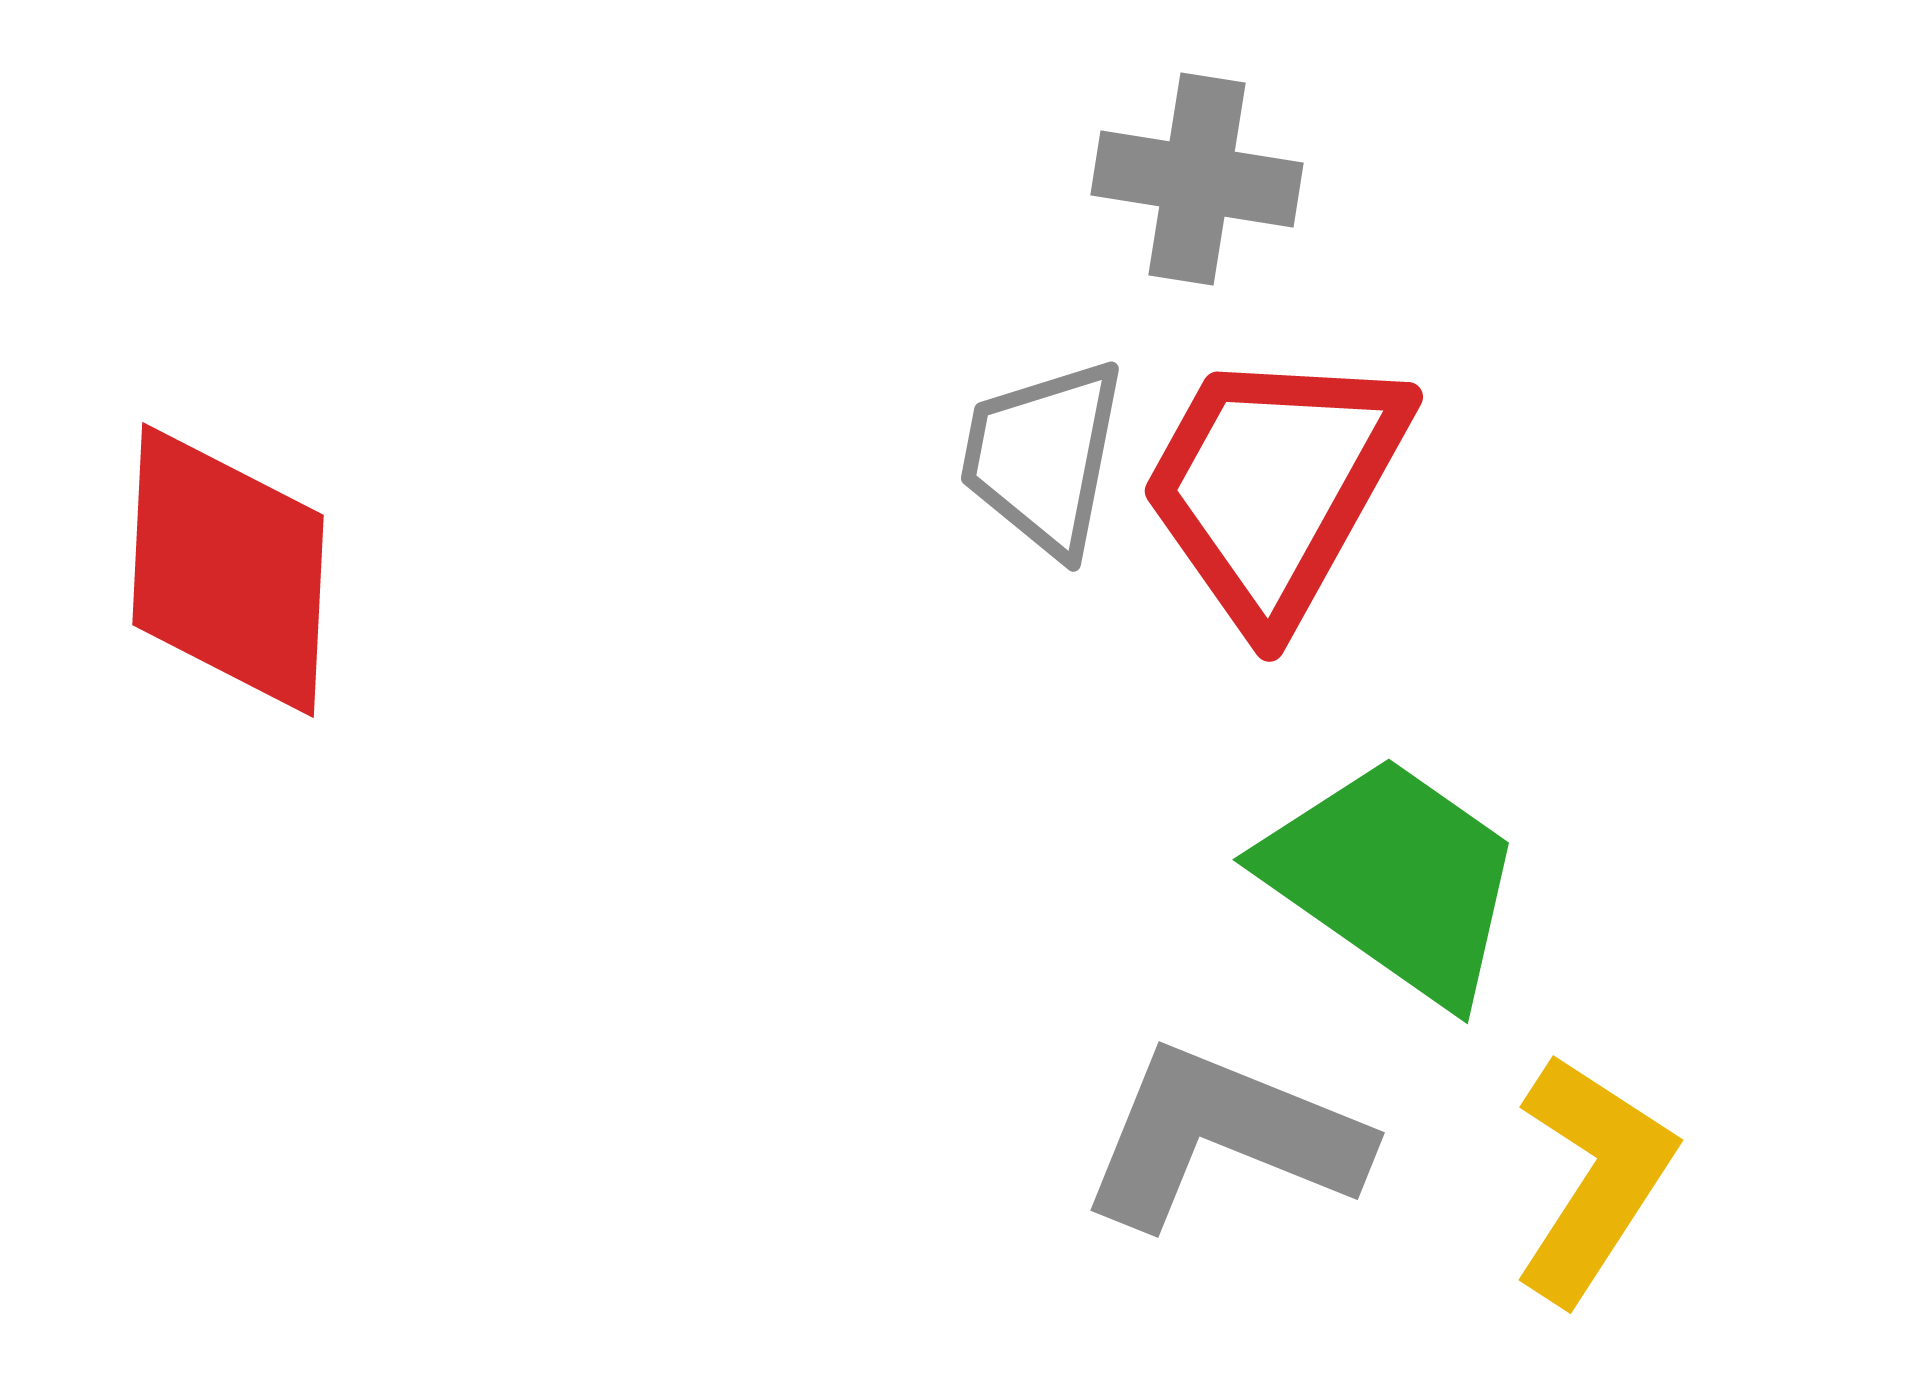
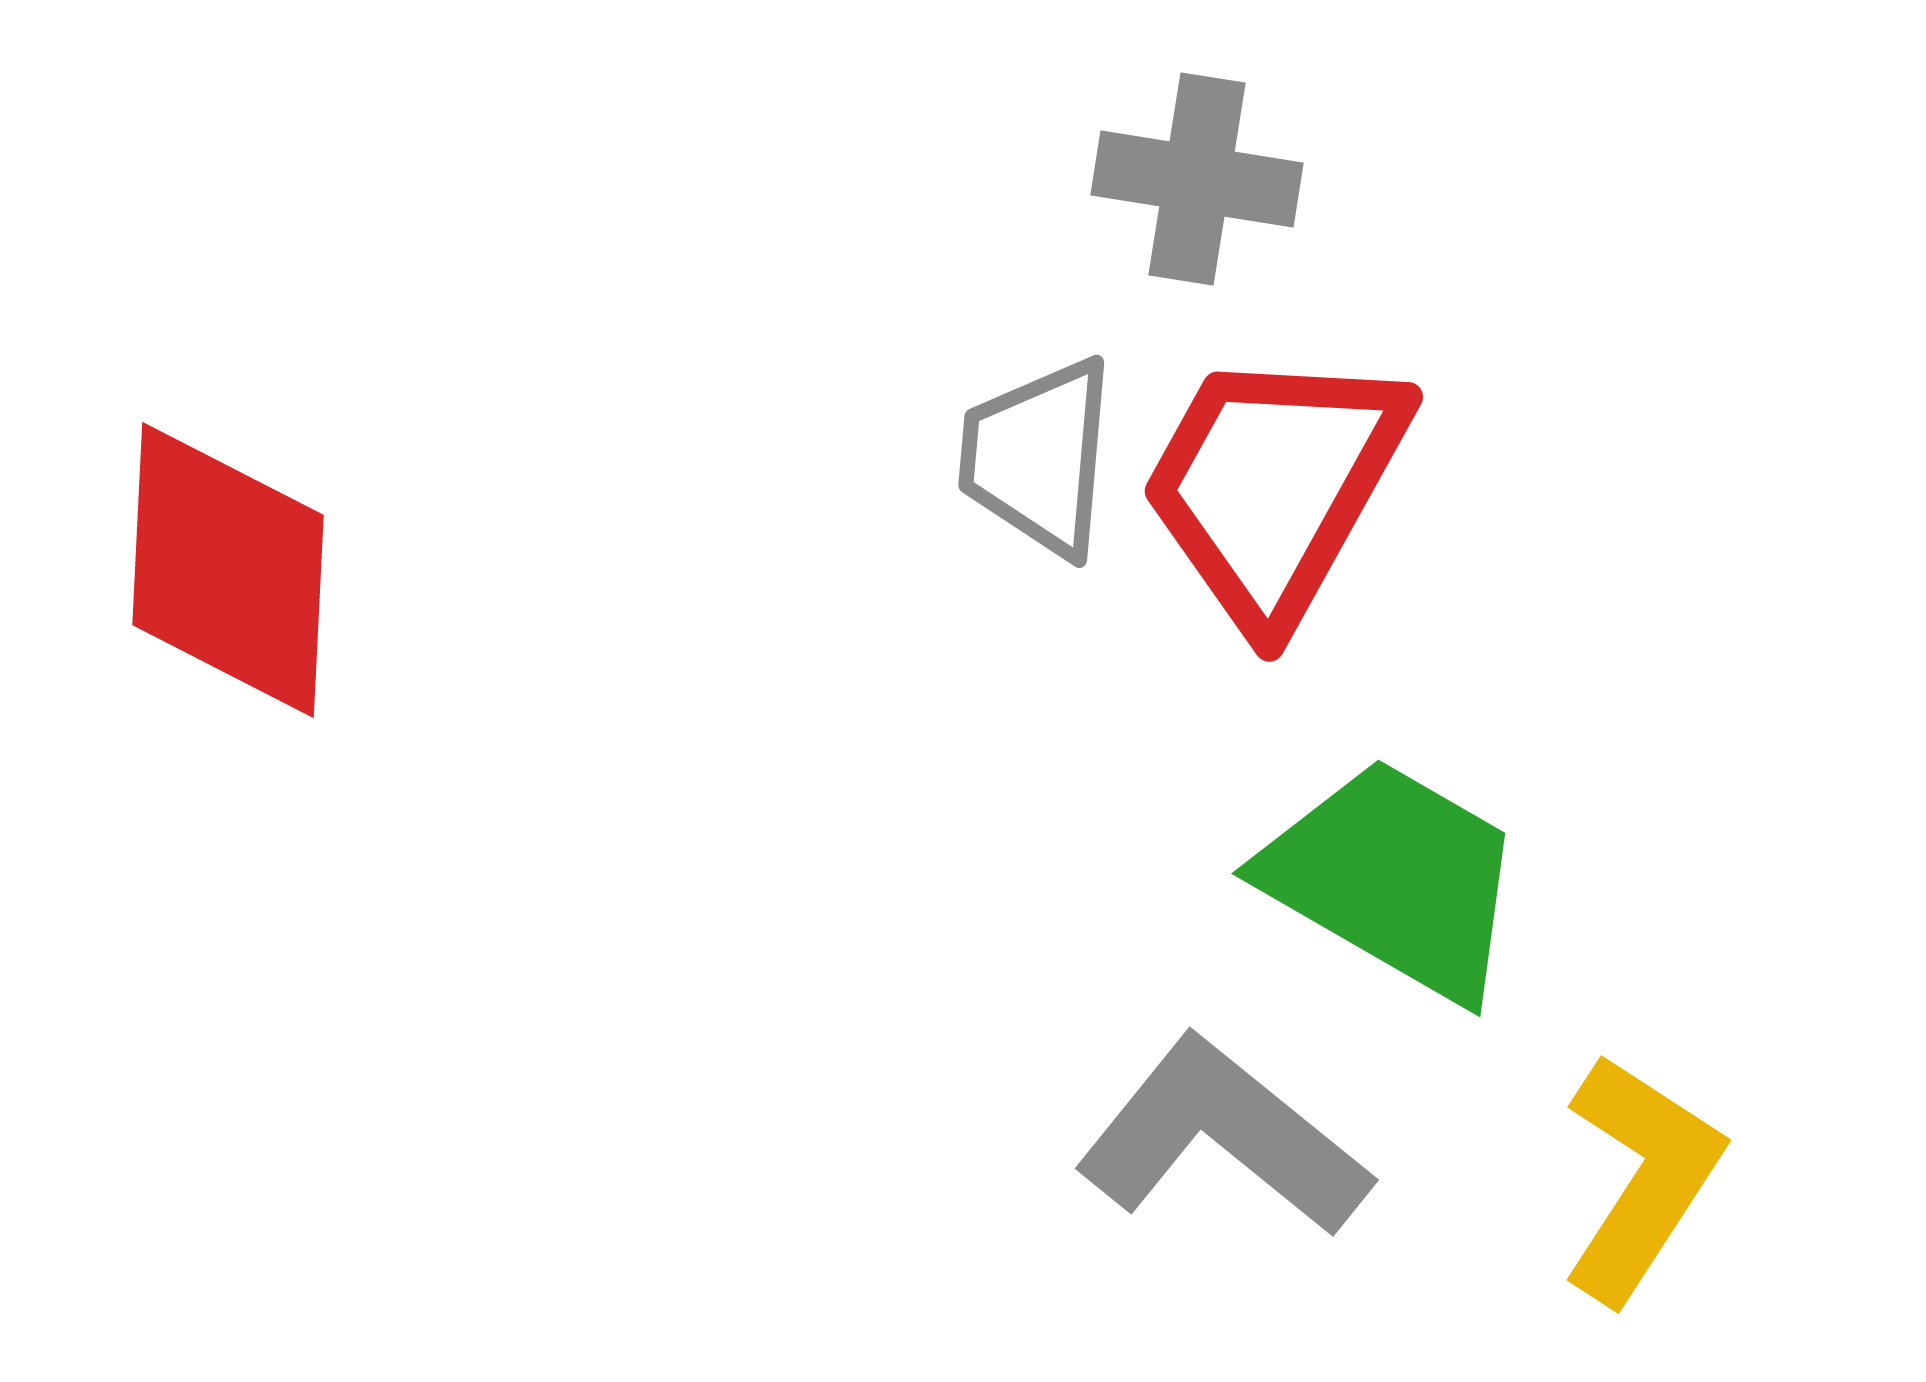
gray trapezoid: moved 5 px left; rotated 6 degrees counterclockwise
green trapezoid: rotated 5 degrees counterclockwise
gray L-shape: rotated 17 degrees clockwise
yellow L-shape: moved 48 px right
